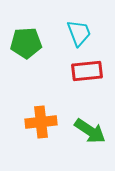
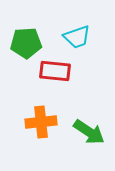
cyan trapezoid: moved 2 px left, 4 px down; rotated 92 degrees clockwise
red rectangle: moved 32 px left; rotated 12 degrees clockwise
green arrow: moved 1 px left, 1 px down
